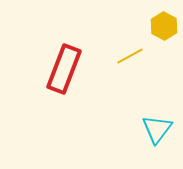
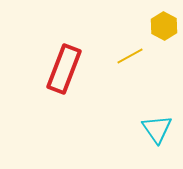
cyan triangle: rotated 12 degrees counterclockwise
